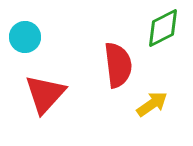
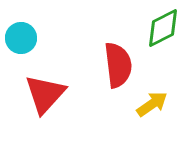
cyan circle: moved 4 px left, 1 px down
